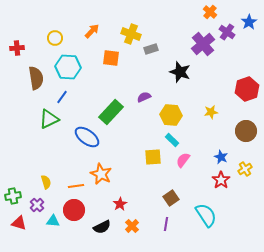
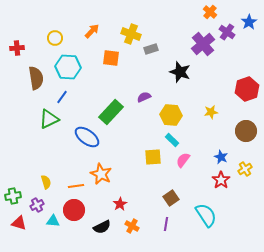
purple cross at (37, 205): rotated 16 degrees clockwise
orange cross at (132, 226): rotated 16 degrees counterclockwise
